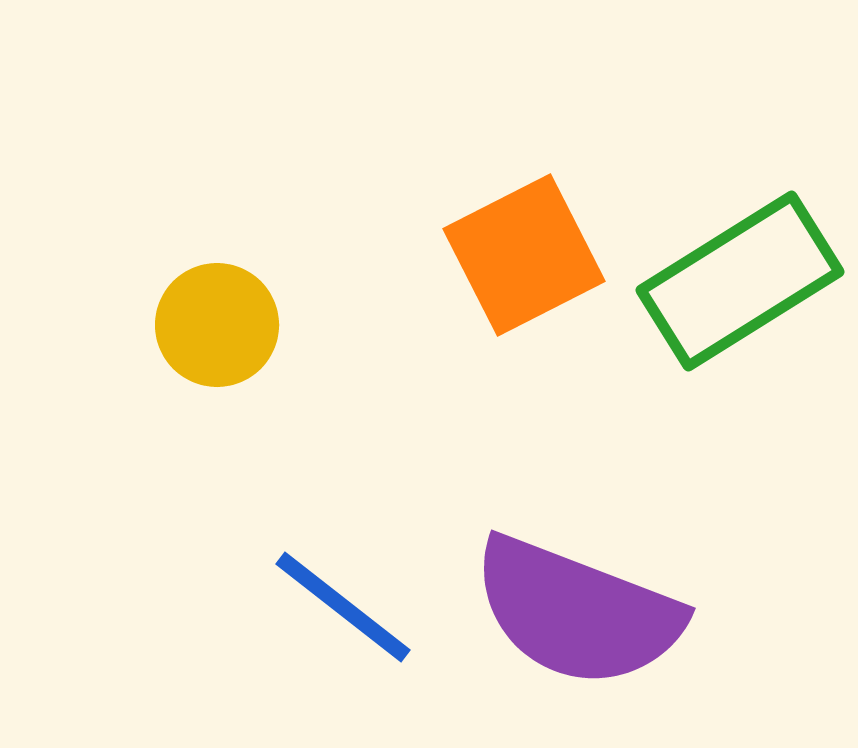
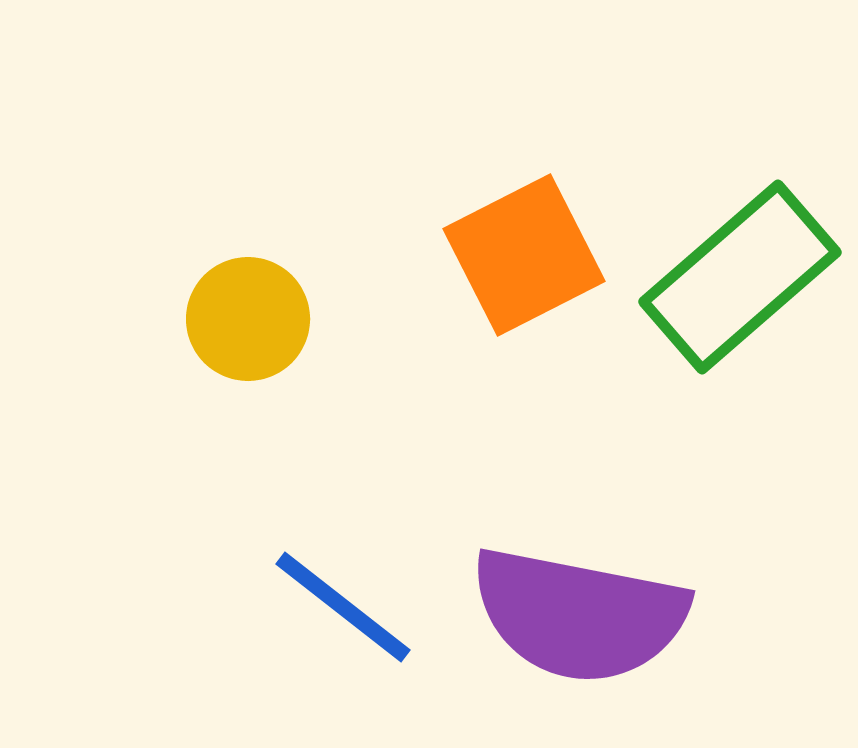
green rectangle: moved 4 px up; rotated 9 degrees counterclockwise
yellow circle: moved 31 px right, 6 px up
purple semicircle: moved 2 px right, 3 px down; rotated 10 degrees counterclockwise
